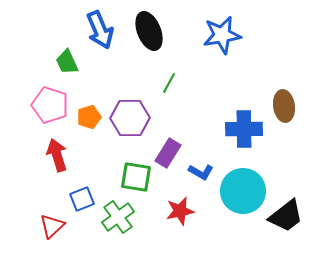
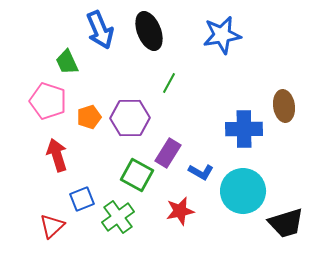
pink pentagon: moved 2 px left, 4 px up
green square: moved 1 px right, 2 px up; rotated 20 degrees clockwise
black trapezoid: moved 7 px down; rotated 21 degrees clockwise
